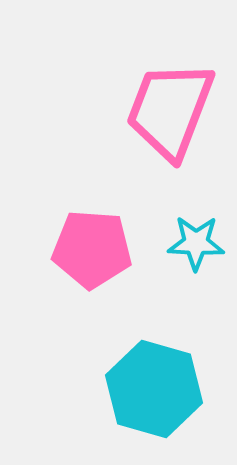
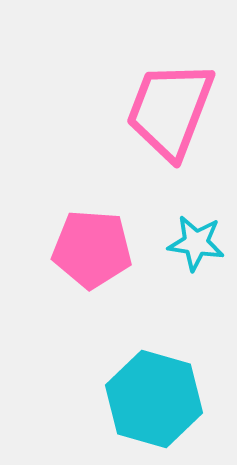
cyan star: rotated 6 degrees clockwise
cyan hexagon: moved 10 px down
